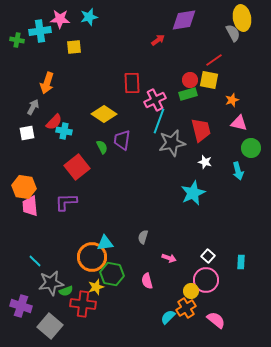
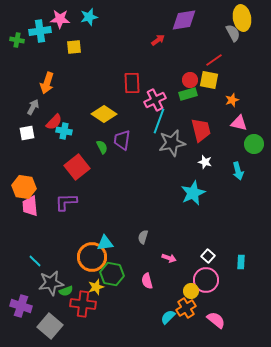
green circle at (251, 148): moved 3 px right, 4 px up
